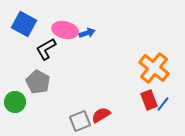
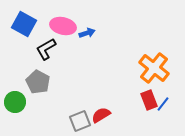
pink ellipse: moved 2 px left, 4 px up
